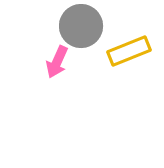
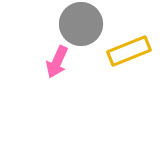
gray circle: moved 2 px up
